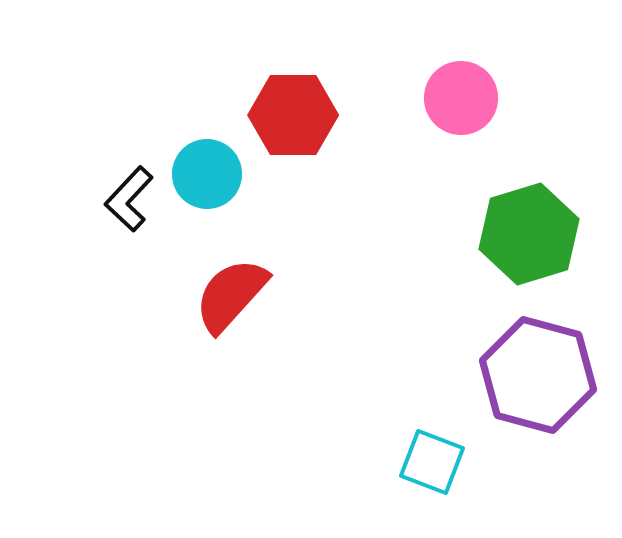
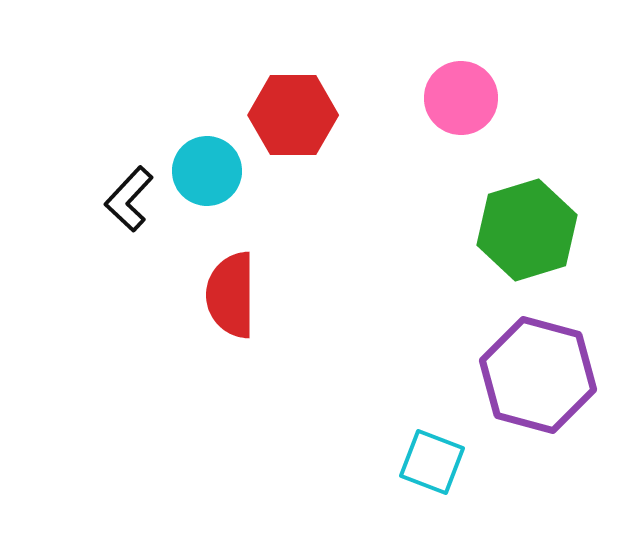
cyan circle: moved 3 px up
green hexagon: moved 2 px left, 4 px up
red semicircle: rotated 42 degrees counterclockwise
